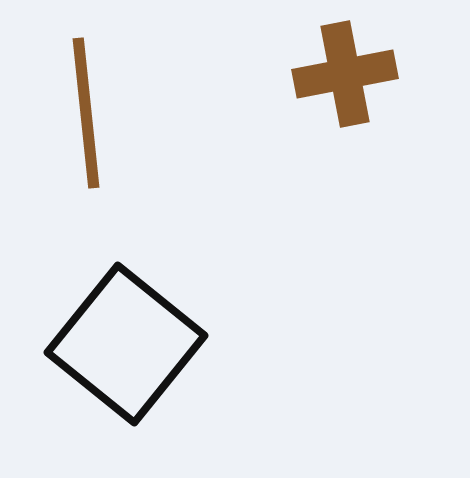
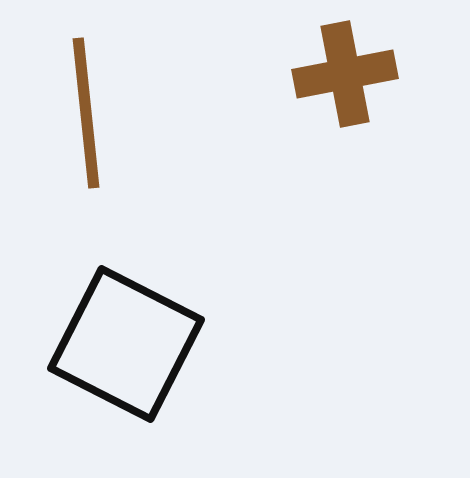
black square: rotated 12 degrees counterclockwise
